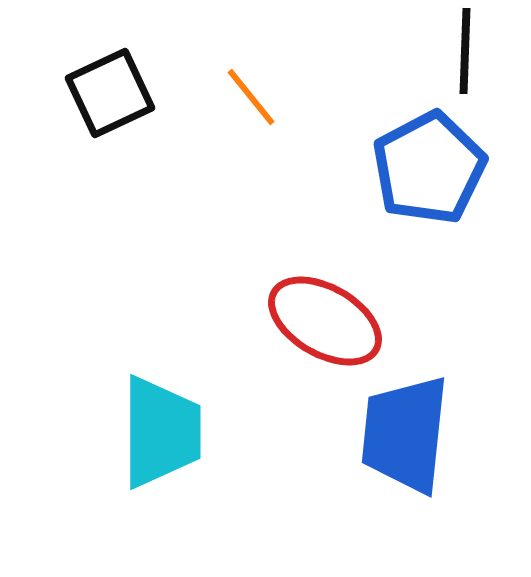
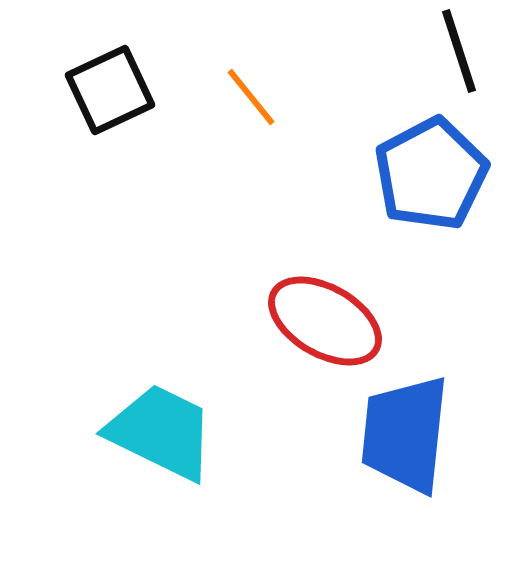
black line: moved 6 px left; rotated 20 degrees counterclockwise
black square: moved 3 px up
blue pentagon: moved 2 px right, 6 px down
cyan trapezoid: rotated 64 degrees counterclockwise
